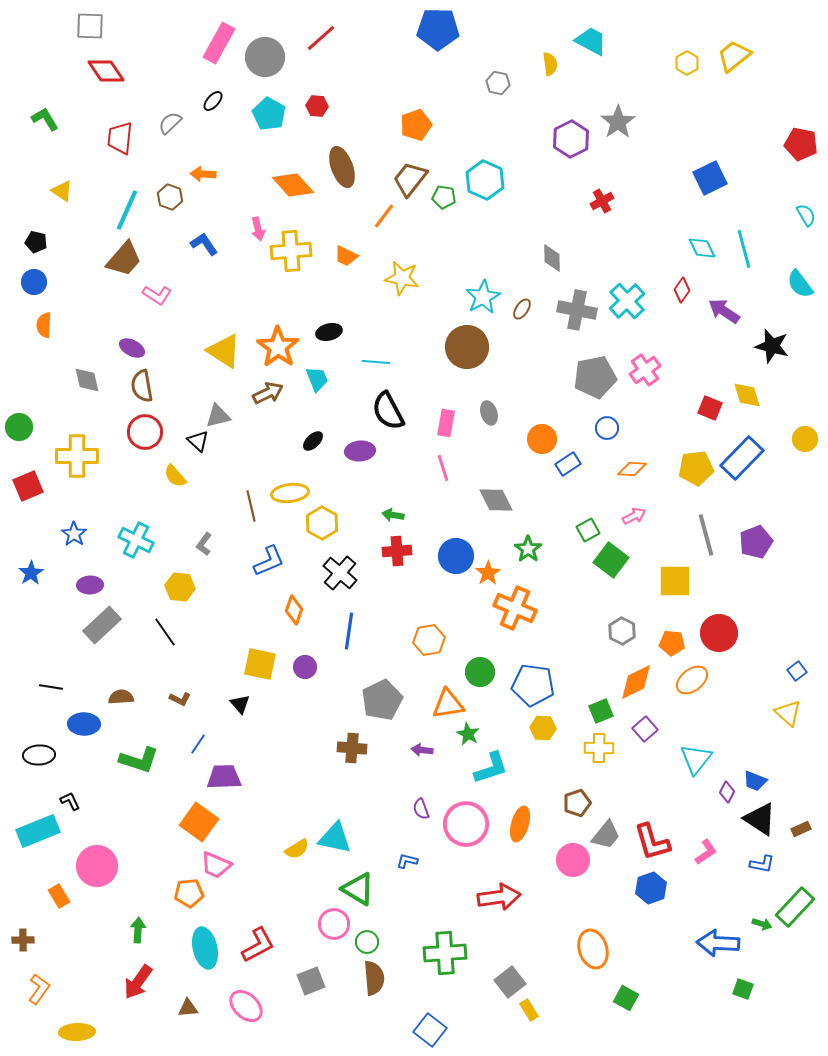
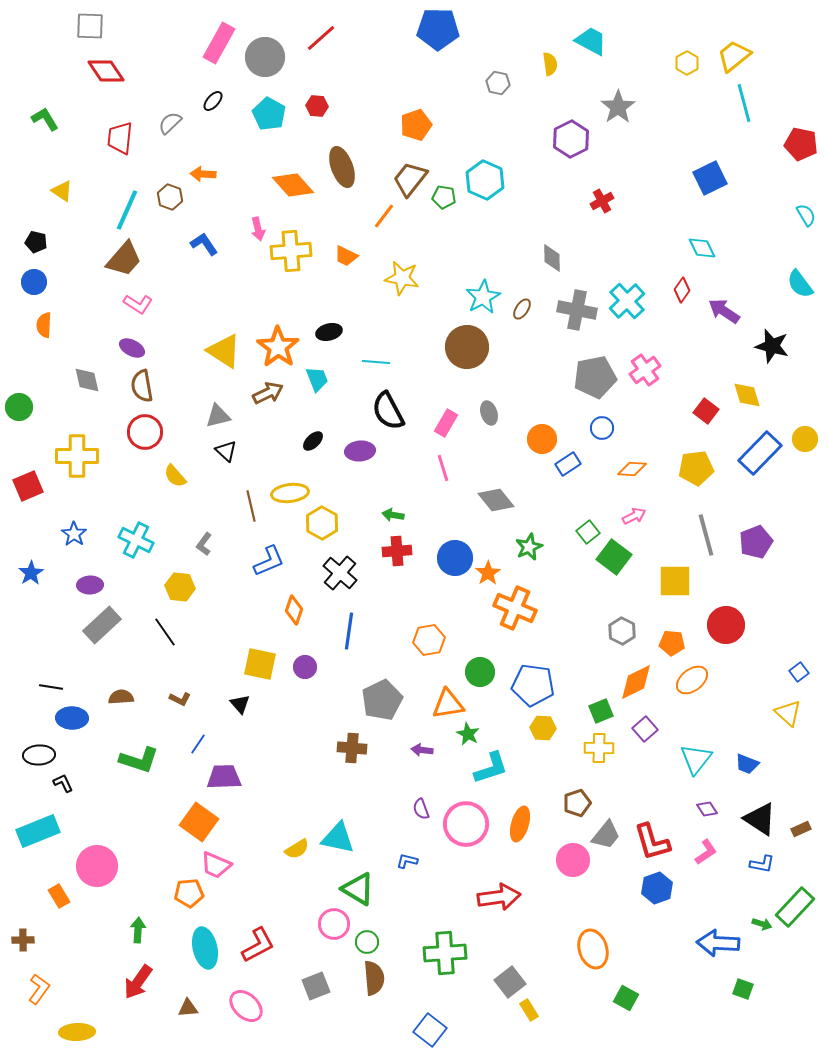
gray star at (618, 122): moved 15 px up
cyan line at (744, 249): moved 146 px up
pink L-shape at (157, 295): moved 19 px left, 9 px down
red square at (710, 408): moved 4 px left, 3 px down; rotated 15 degrees clockwise
pink rectangle at (446, 423): rotated 20 degrees clockwise
green circle at (19, 427): moved 20 px up
blue circle at (607, 428): moved 5 px left
black triangle at (198, 441): moved 28 px right, 10 px down
blue rectangle at (742, 458): moved 18 px right, 5 px up
gray diamond at (496, 500): rotated 12 degrees counterclockwise
green square at (588, 530): moved 2 px down; rotated 10 degrees counterclockwise
green star at (528, 549): moved 1 px right, 2 px up; rotated 12 degrees clockwise
blue circle at (456, 556): moved 1 px left, 2 px down
green square at (611, 560): moved 3 px right, 3 px up
red circle at (719, 633): moved 7 px right, 8 px up
blue square at (797, 671): moved 2 px right, 1 px down
blue ellipse at (84, 724): moved 12 px left, 6 px up
blue trapezoid at (755, 781): moved 8 px left, 17 px up
purple diamond at (727, 792): moved 20 px left, 17 px down; rotated 60 degrees counterclockwise
black L-shape at (70, 801): moved 7 px left, 18 px up
cyan triangle at (335, 838): moved 3 px right
blue hexagon at (651, 888): moved 6 px right
gray square at (311, 981): moved 5 px right, 5 px down
